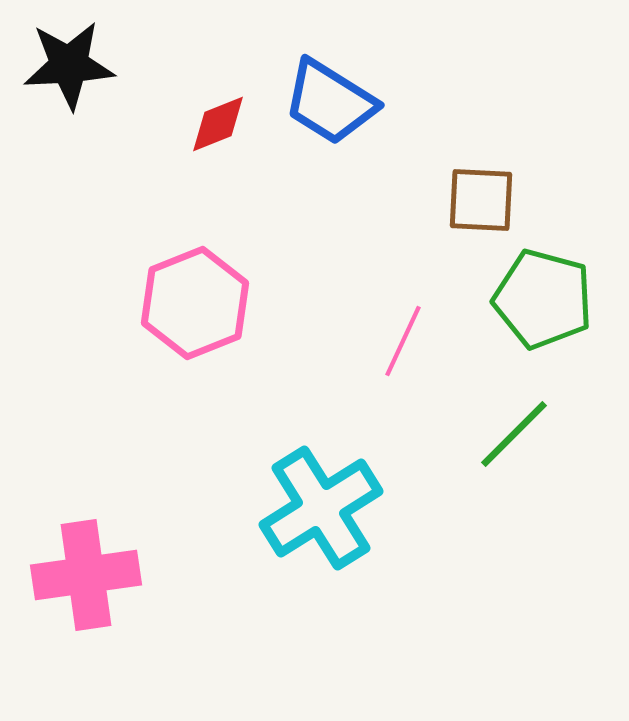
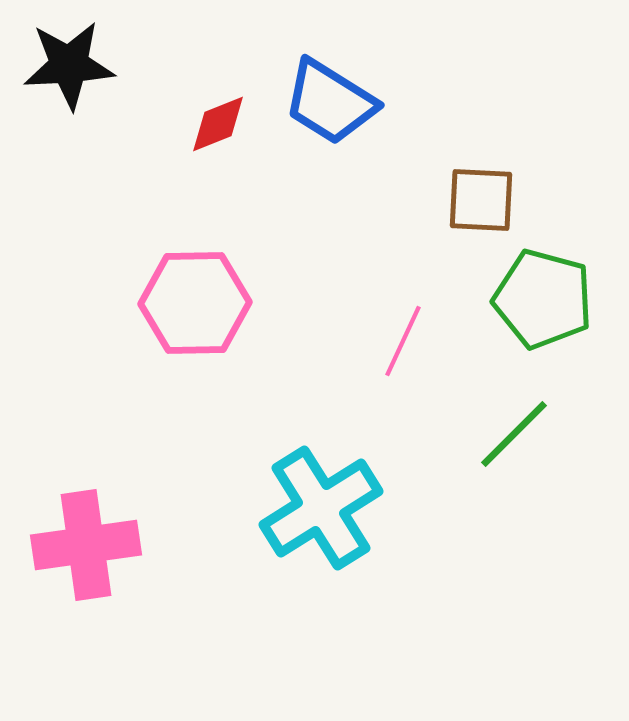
pink hexagon: rotated 21 degrees clockwise
pink cross: moved 30 px up
